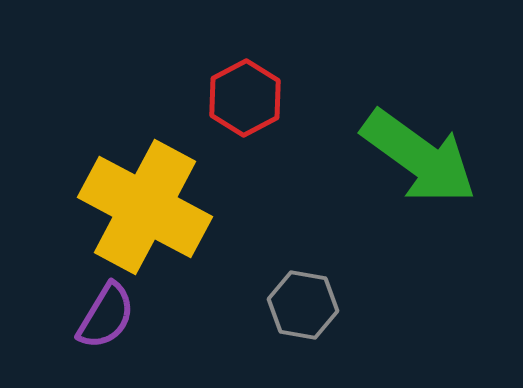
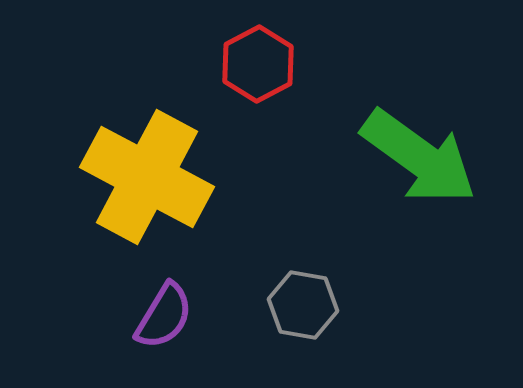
red hexagon: moved 13 px right, 34 px up
yellow cross: moved 2 px right, 30 px up
purple semicircle: moved 58 px right
